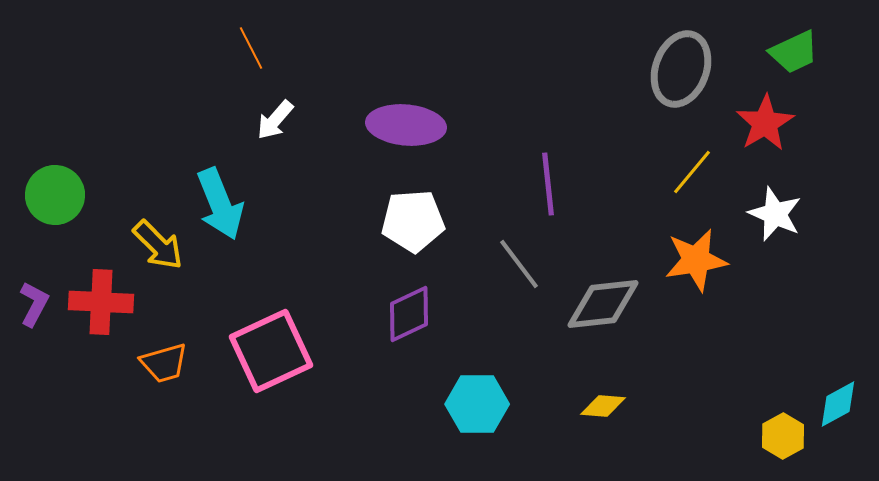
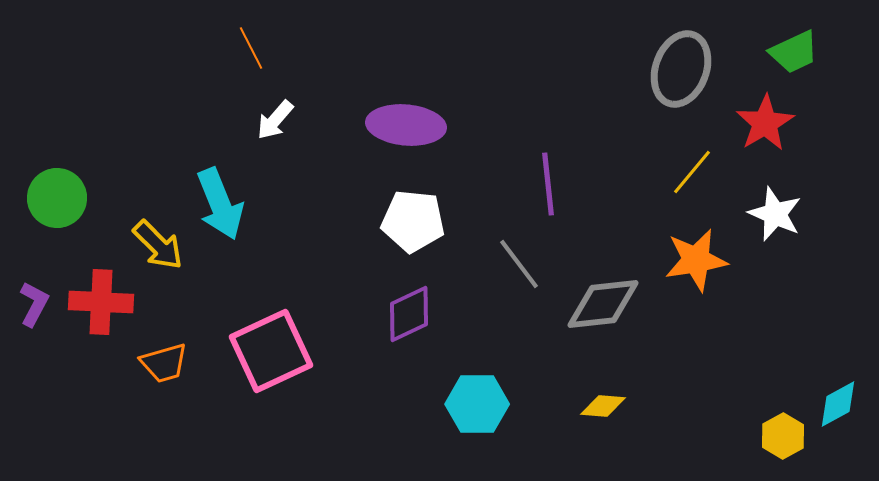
green circle: moved 2 px right, 3 px down
white pentagon: rotated 10 degrees clockwise
